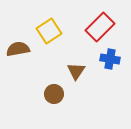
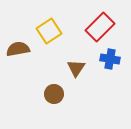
brown triangle: moved 3 px up
